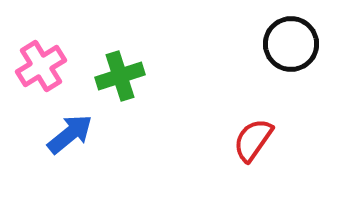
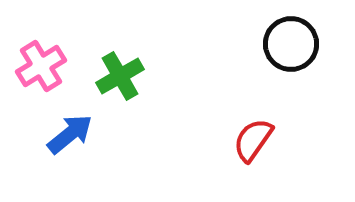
green cross: rotated 12 degrees counterclockwise
